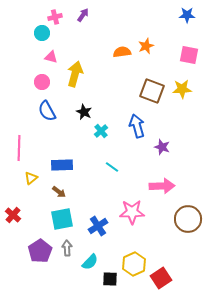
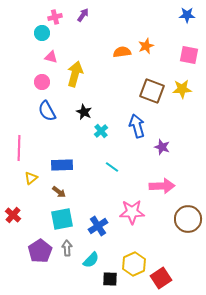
cyan semicircle: moved 1 px right, 2 px up
